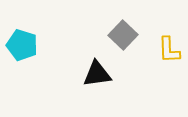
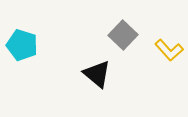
yellow L-shape: rotated 40 degrees counterclockwise
black triangle: rotated 48 degrees clockwise
